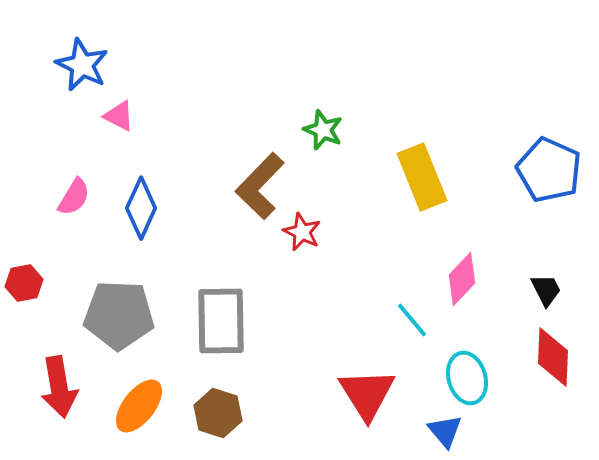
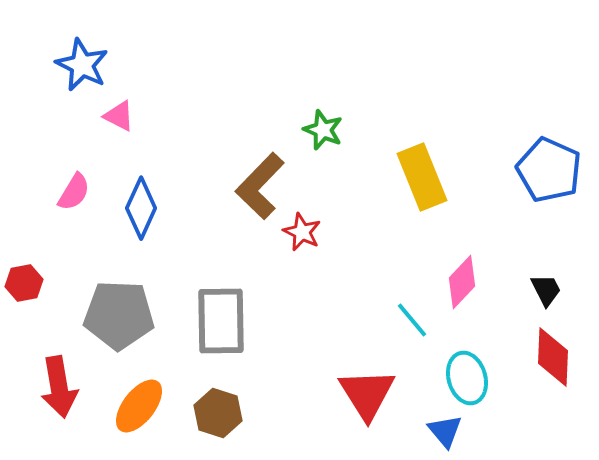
pink semicircle: moved 5 px up
pink diamond: moved 3 px down
